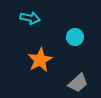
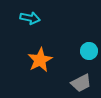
cyan circle: moved 14 px right, 14 px down
gray trapezoid: moved 3 px right; rotated 15 degrees clockwise
